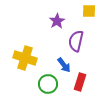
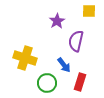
green circle: moved 1 px left, 1 px up
